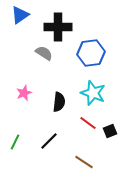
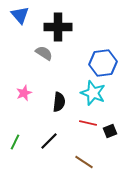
blue triangle: rotated 36 degrees counterclockwise
blue hexagon: moved 12 px right, 10 px down
red line: rotated 24 degrees counterclockwise
